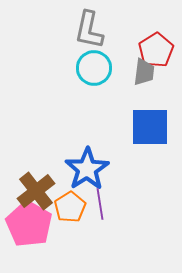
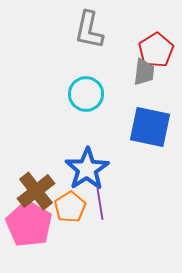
cyan circle: moved 8 px left, 26 px down
blue square: rotated 12 degrees clockwise
